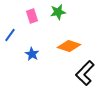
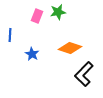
pink rectangle: moved 5 px right; rotated 40 degrees clockwise
blue line: rotated 32 degrees counterclockwise
orange diamond: moved 1 px right, 2 px down
black L-shape: moved 1 px left, 1 px down
